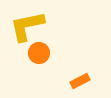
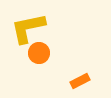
yellow L-shape: moved 1 px right, 2 px down
